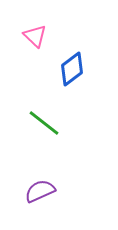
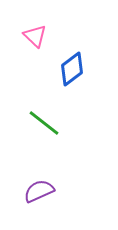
purple semicircle: moved 1 px left
